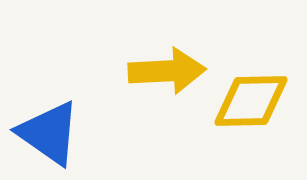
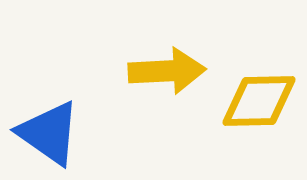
yellow diamond: moved 8 px right
